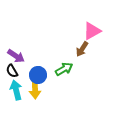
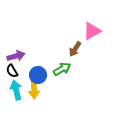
brown arrow: moved 7 px left
purple arrow: rotated 48 degrees counterclockwise
green arrow: moved 2 px left
yellow arrow: moved 1 px left
